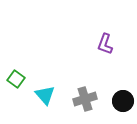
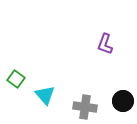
gray cross: moved 8 px down; rotated 25 degrees clockwise
